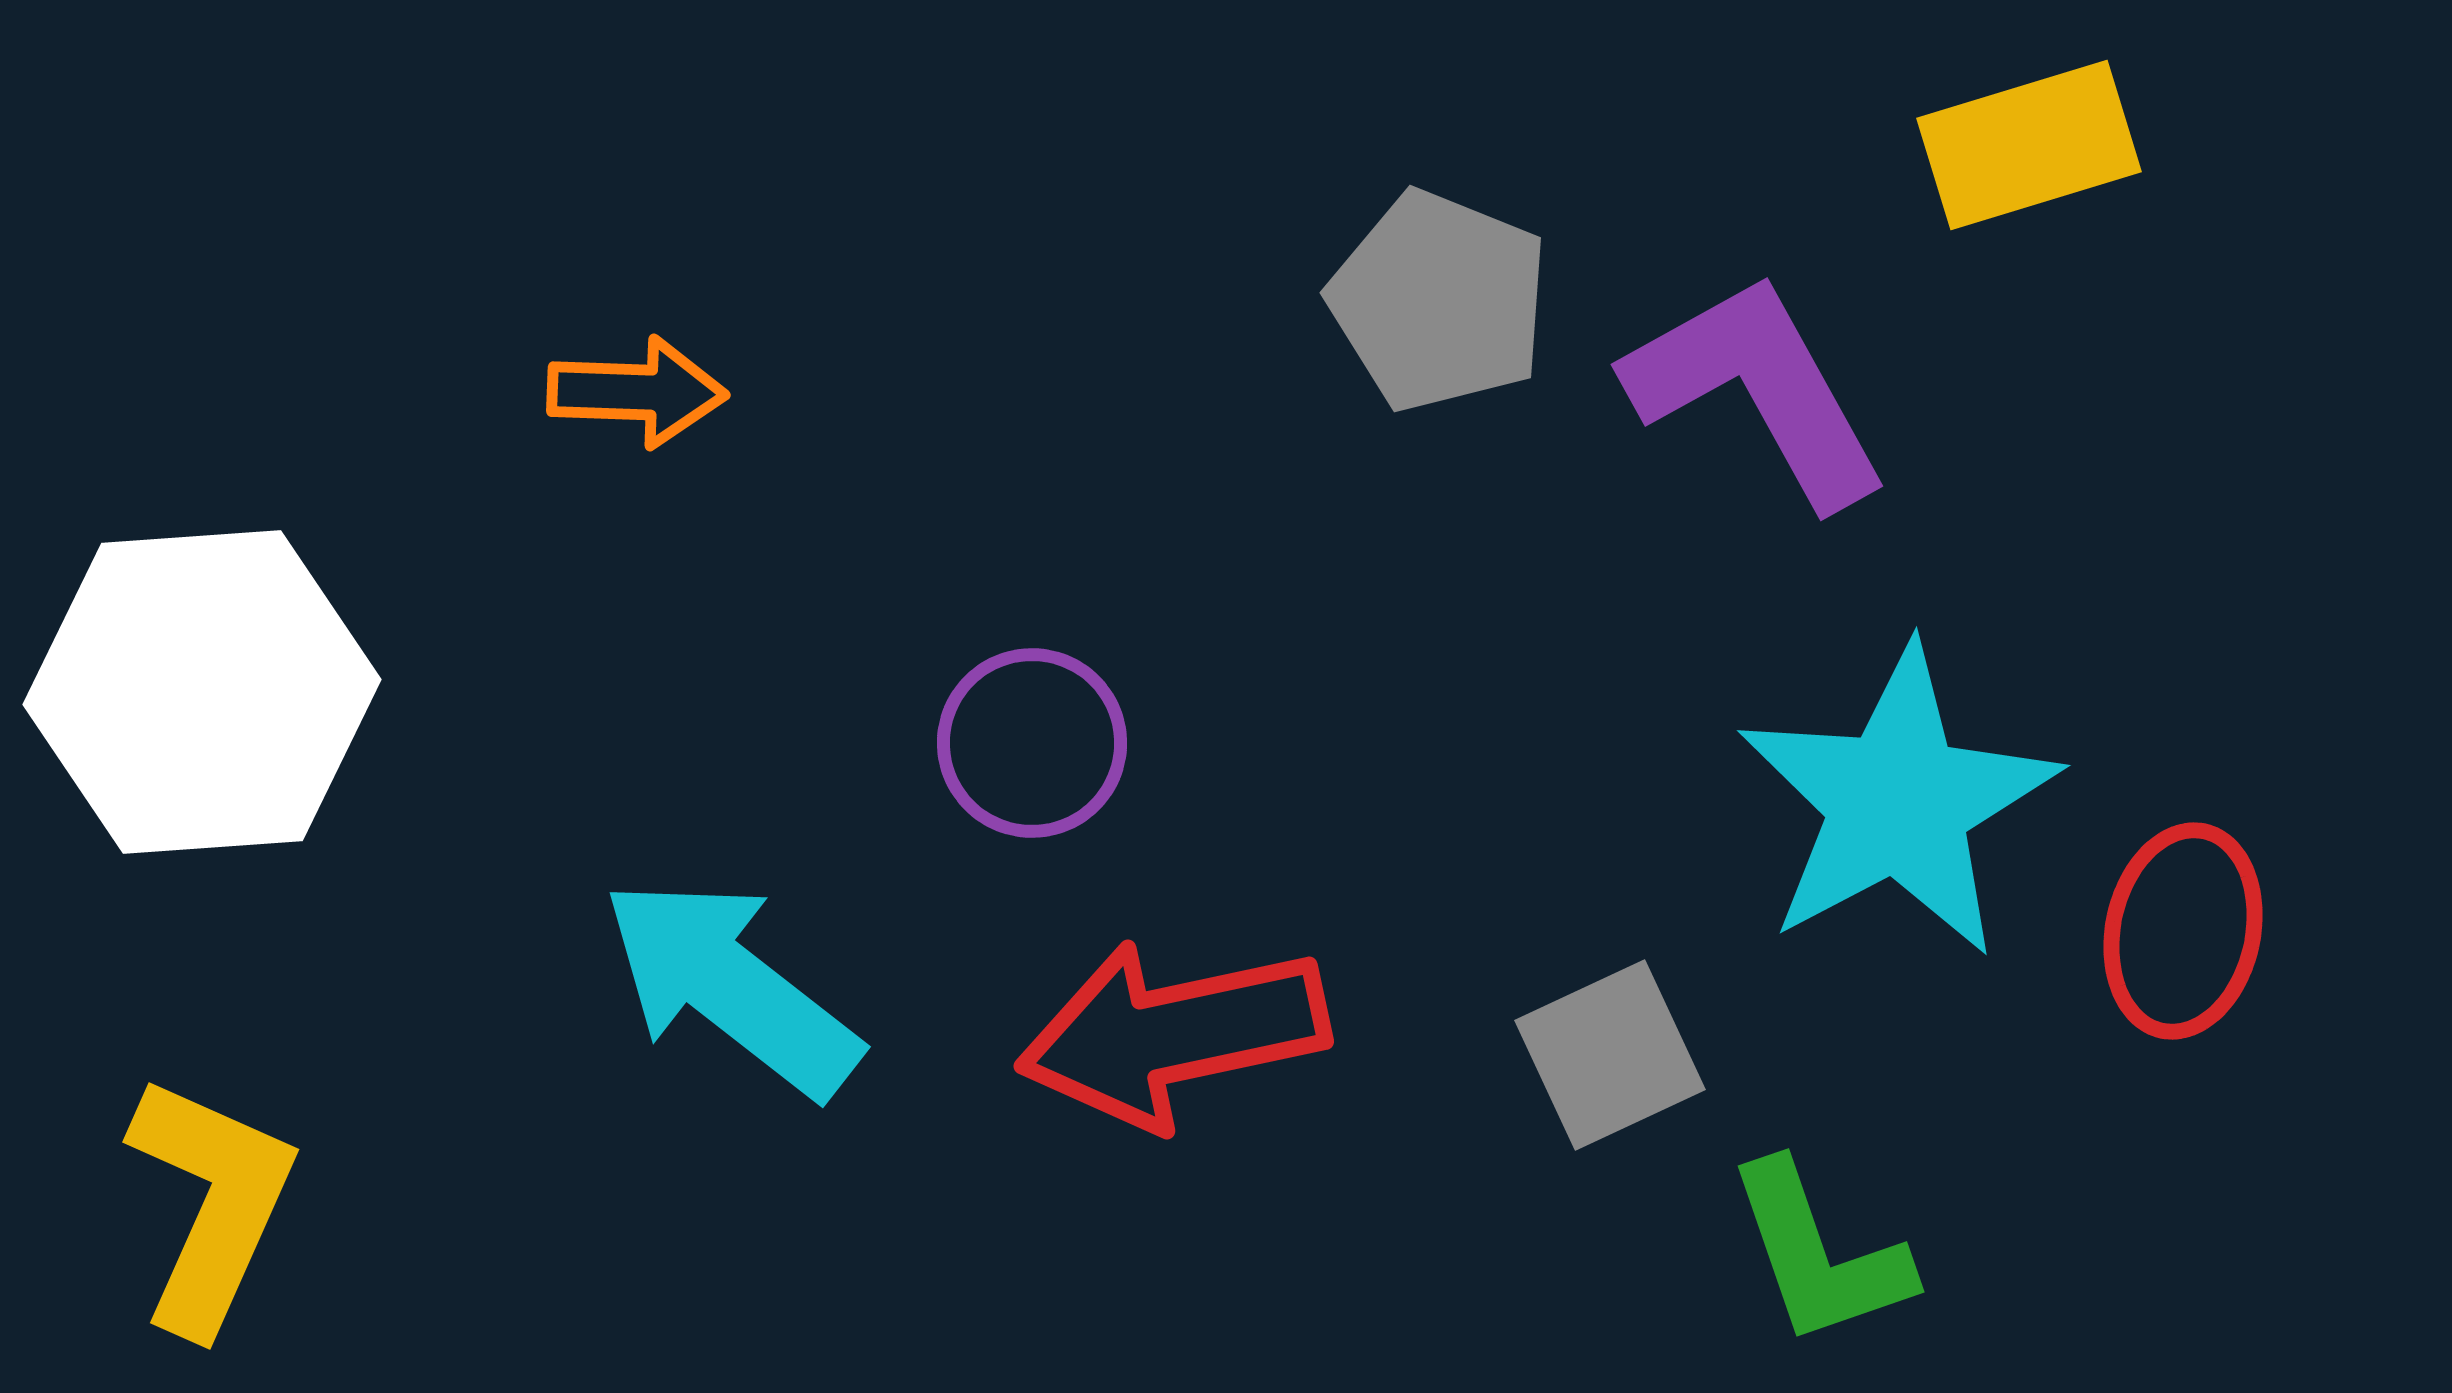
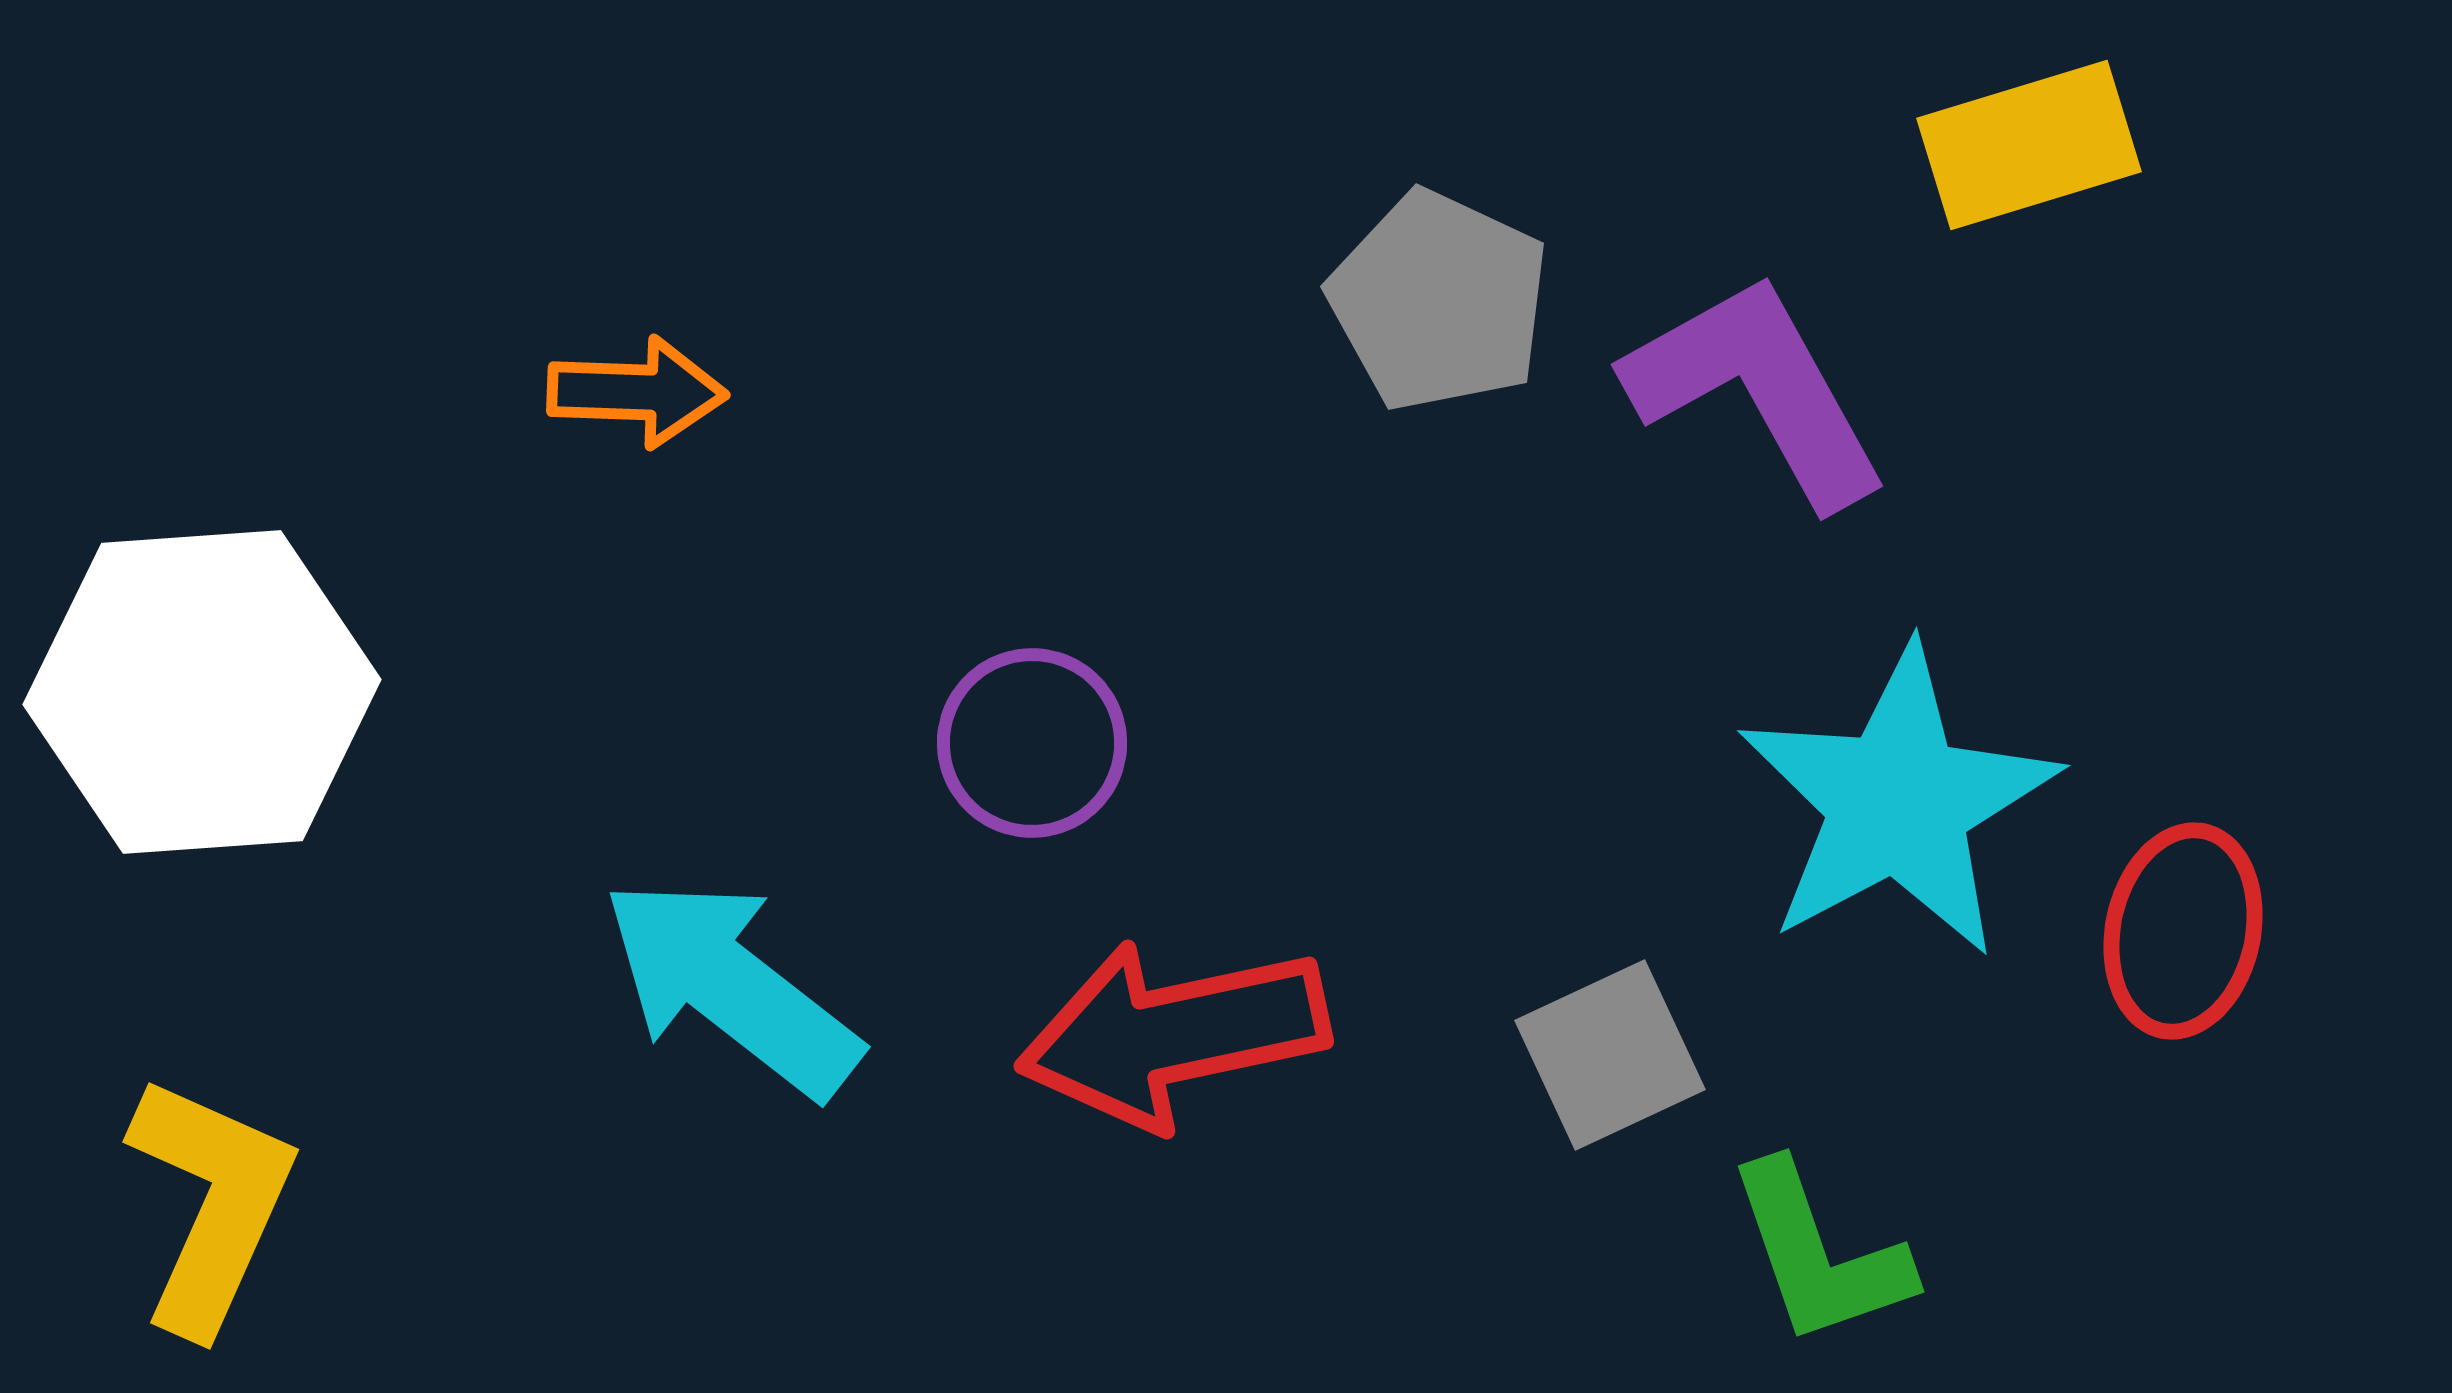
gray pentagon: rotated 3 degrees clockwise
